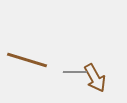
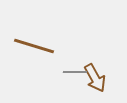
brown line: moved 7 px right, 14 px up
